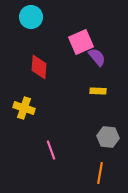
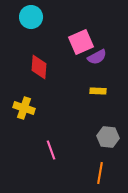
purple semicircle: rotated 102 degrees clockwise
